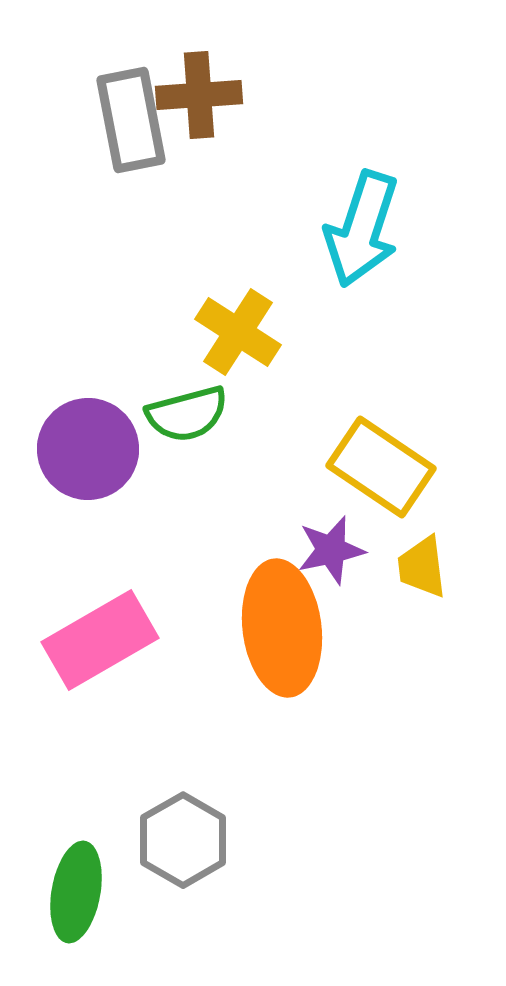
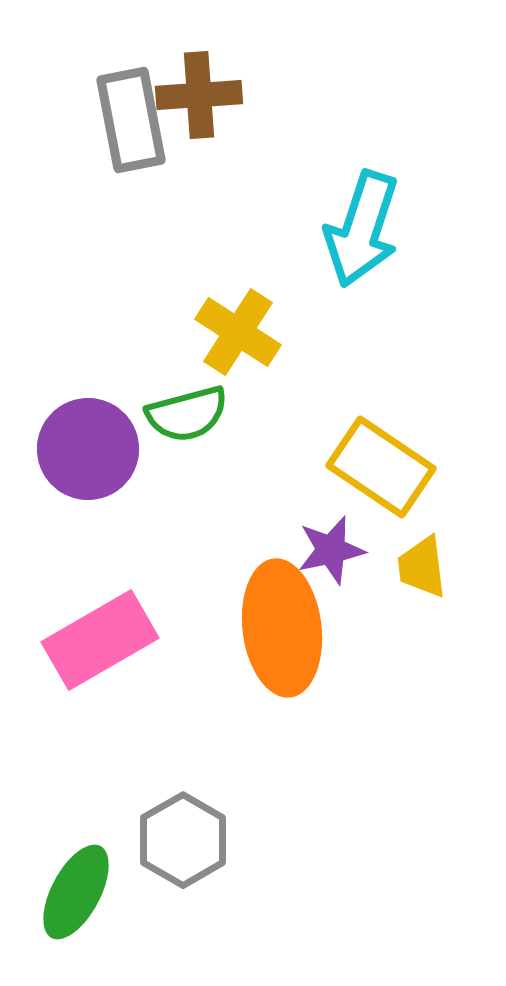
green ellipse: rotated 18 degrees clockwise
